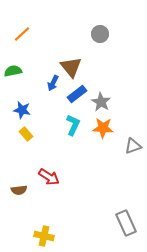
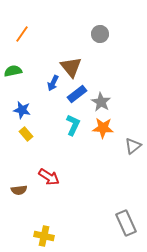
orange line: rotated 12 degrees counterclockwise
gray triangle: rotated 18 degrees counterclockwise
